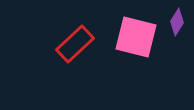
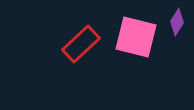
red rectangle: moved 6 px right
